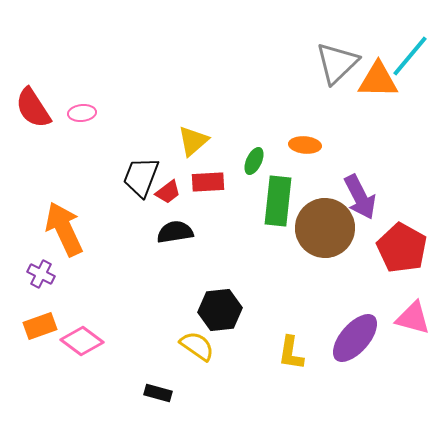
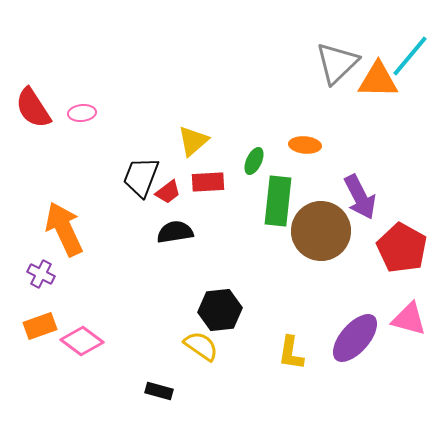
brown circle: moved 4 px left, 3 px down
pink triangle: moved 4 px left, 1 px down
yellow semicircle: moved 4 px right
black rectangle: moved 1 px right, 2 px up
